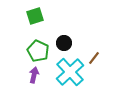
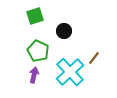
black circle: moved 12 px up
